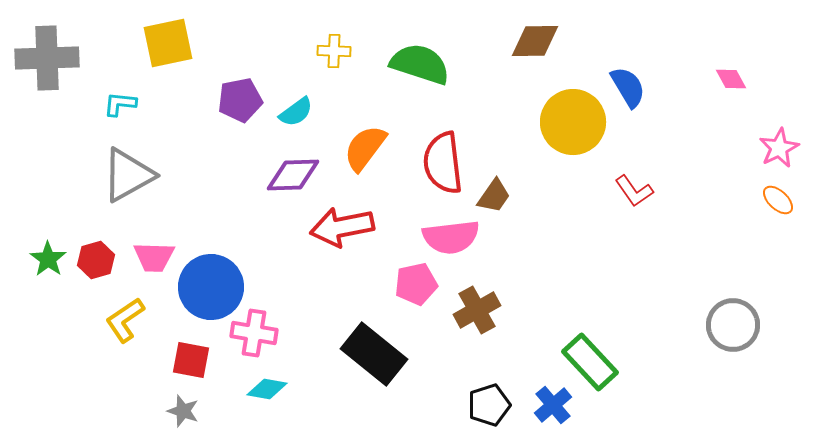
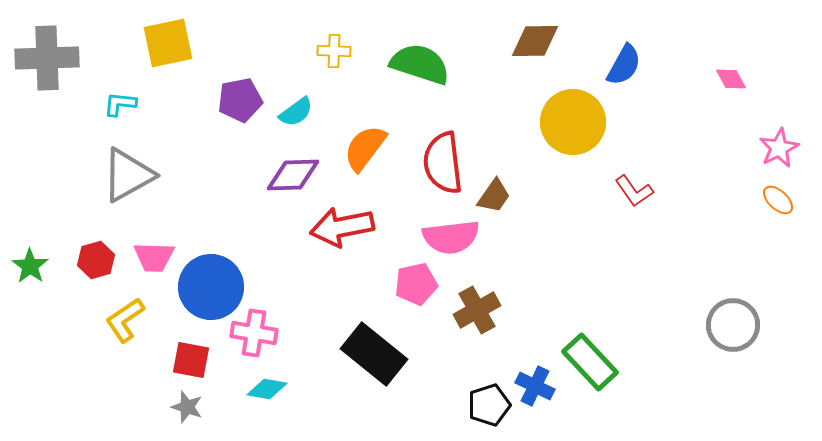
blue semicircle: moved 4 px left, 22 px up; rotated 60 degrees clockwise
green star: moved 18 px left, 7 px down
blue cross: moved 18 px left, 19 px up; rotated 24 degrees counterclockwise
gray star: moved 4 px right, 4 px up
